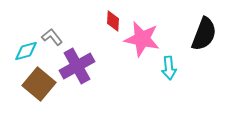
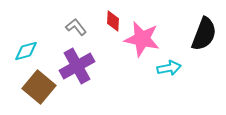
gray L-shape: moved 24 px right, 10 px up
cyan arrow: rotated 95 degrees counterclockwise
brown square: moved 3 px down
